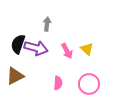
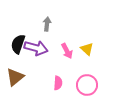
brown triangle: moved 1 px down; rotated 12 degrees counterclockwise
pink circle: moved 2 px left, 1 px down
